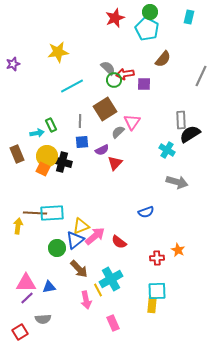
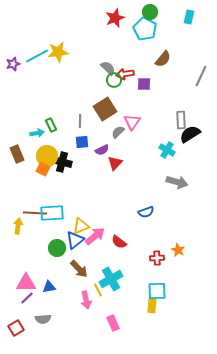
cyan pentagon at (147, 29): moved 2 px left
cyan line at (72, 86): moved 35 px left, 30 px up
red square at (20, 332): moved 4 px left, 4 px up
